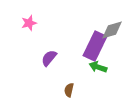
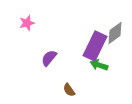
pink star: moved 2 px left
gray diamond: moved 3 px right, 3 px down; rotated 20 degrees counterclockwise
green arrow: moved 1 px right, 2 px up
brown semicircle: rotated 48 degrees counterclockwise
